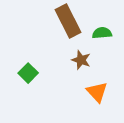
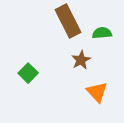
brown star: rotated 24 degrees clockwise
